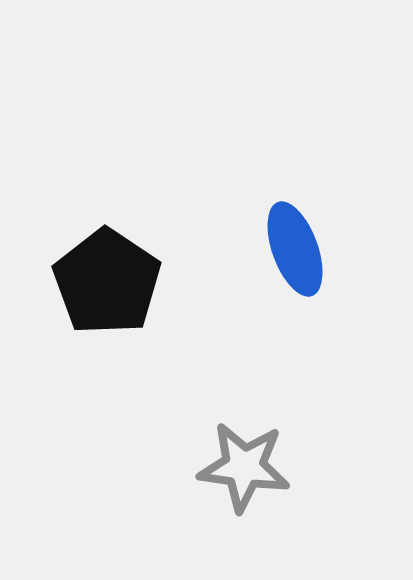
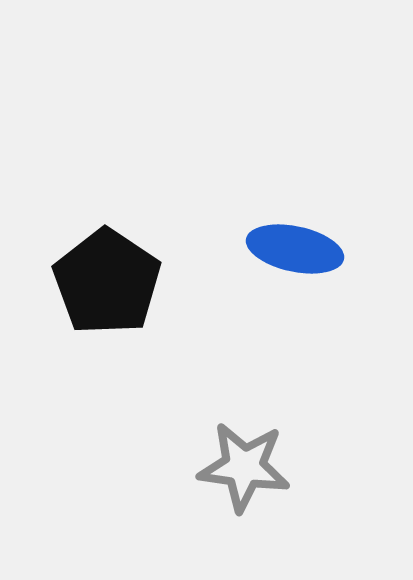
blue ellipse: rotated 58 degrees counterclockwise
